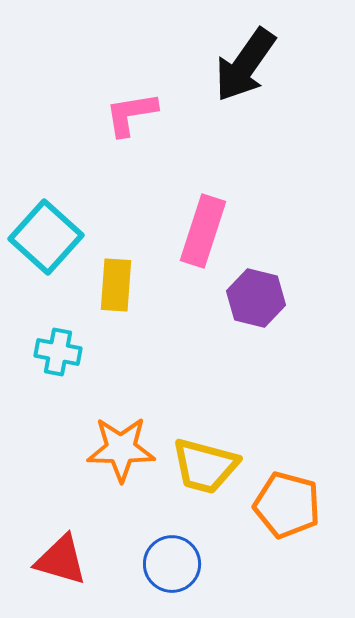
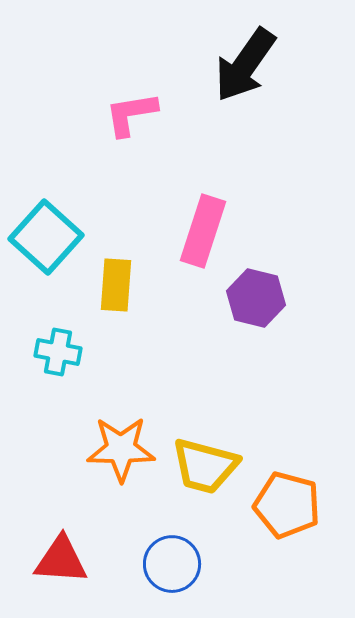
red triangle: rotated 12 degrees counterclockwise
